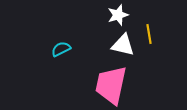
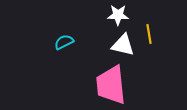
white star: rotated 20 degrees clockwise
cyan semicircle: moved 3 px right, 7 px up
pink trapezoid: rotated 18 degrees counterclockwise
